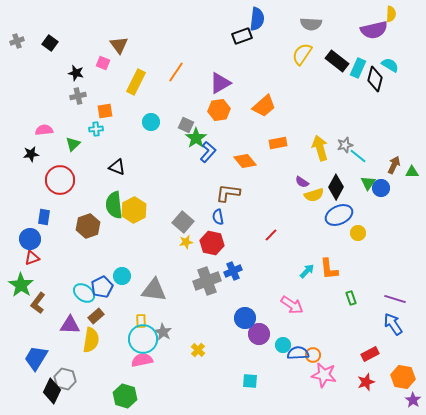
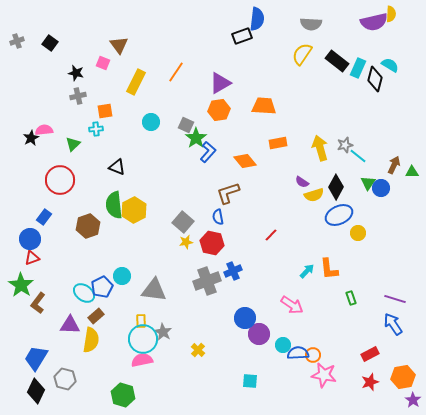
purple semicircle at (374, 30): moved 8 px up
orange trapezoid at (264, 106): rotated 135 degrees counterclockwise
black star at (31, 154): moved 16 px up; rotated 21 degrees counterclockwise
brown L-shape at (228, 193): rotated 25 degrees counterclockwise
blue rectangle at (44, 217): rotated 28 degrees clockwise
orange hexagon at (403, 377): rotated 20 degrees counterclockwise
red star at (366, 382): moved 4 px right
black diamond at (52, 391): moved 16 px left
green hexagon at (125, 396): moved 2 px left, 1 px up
